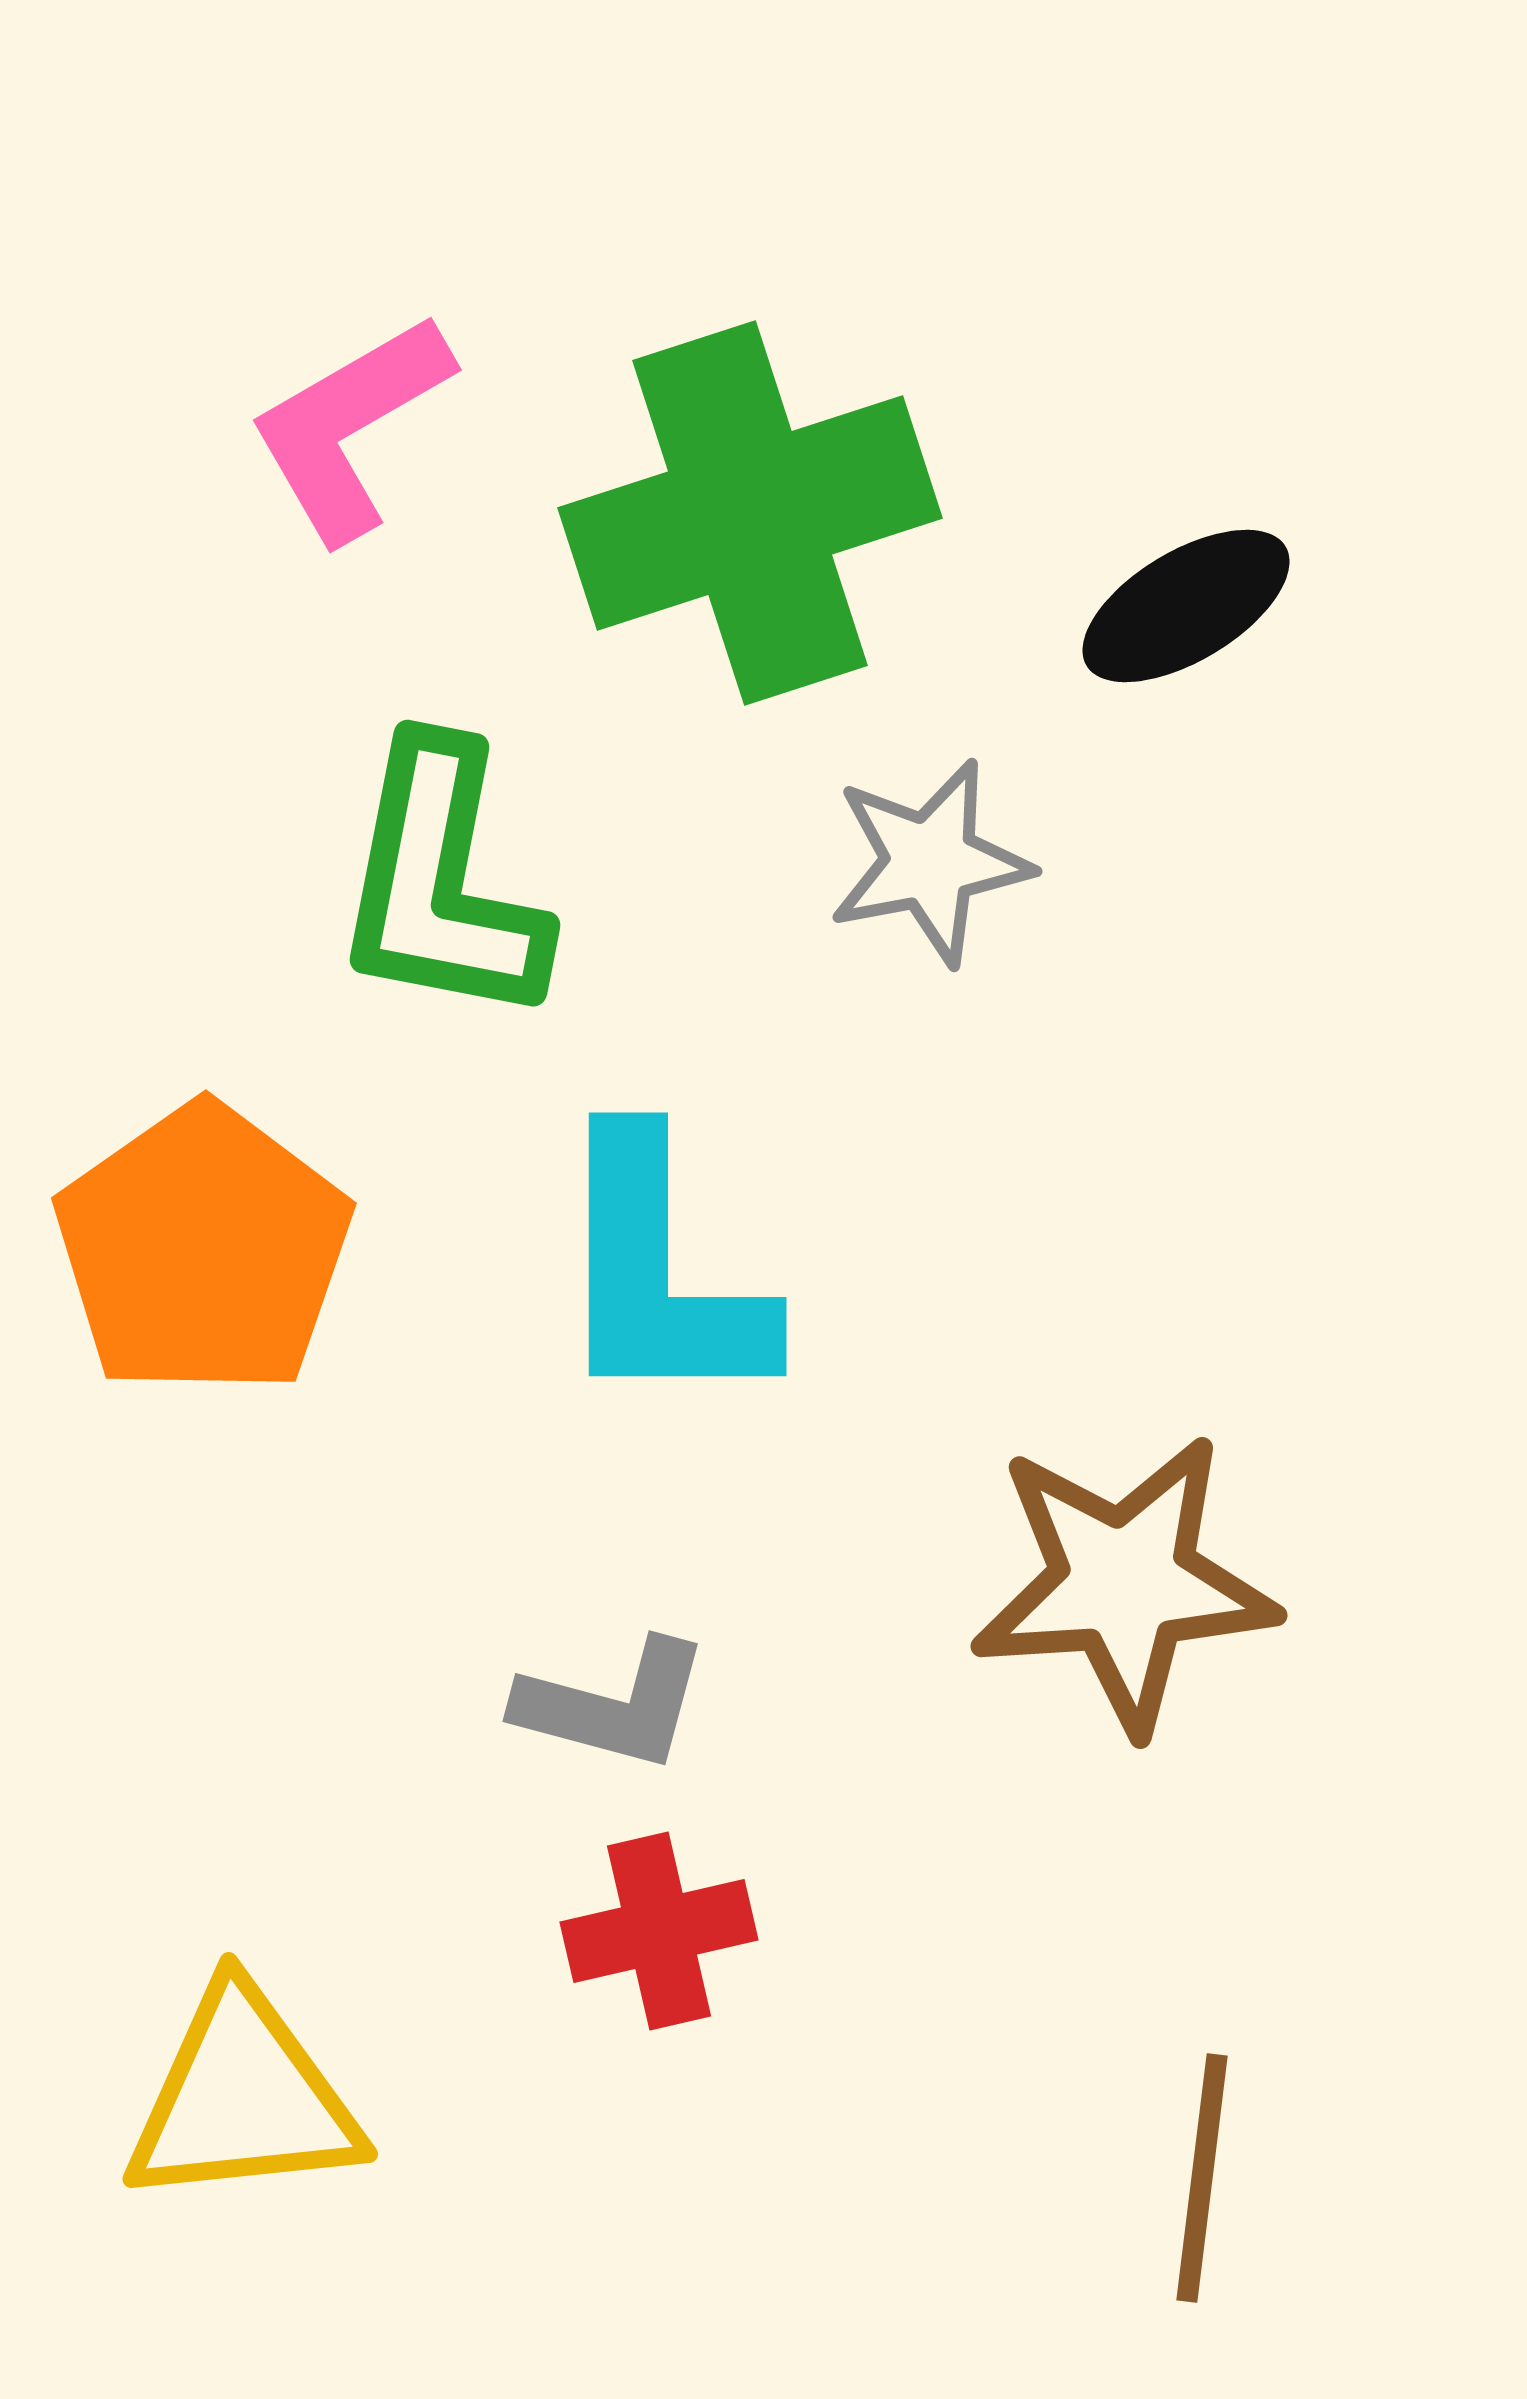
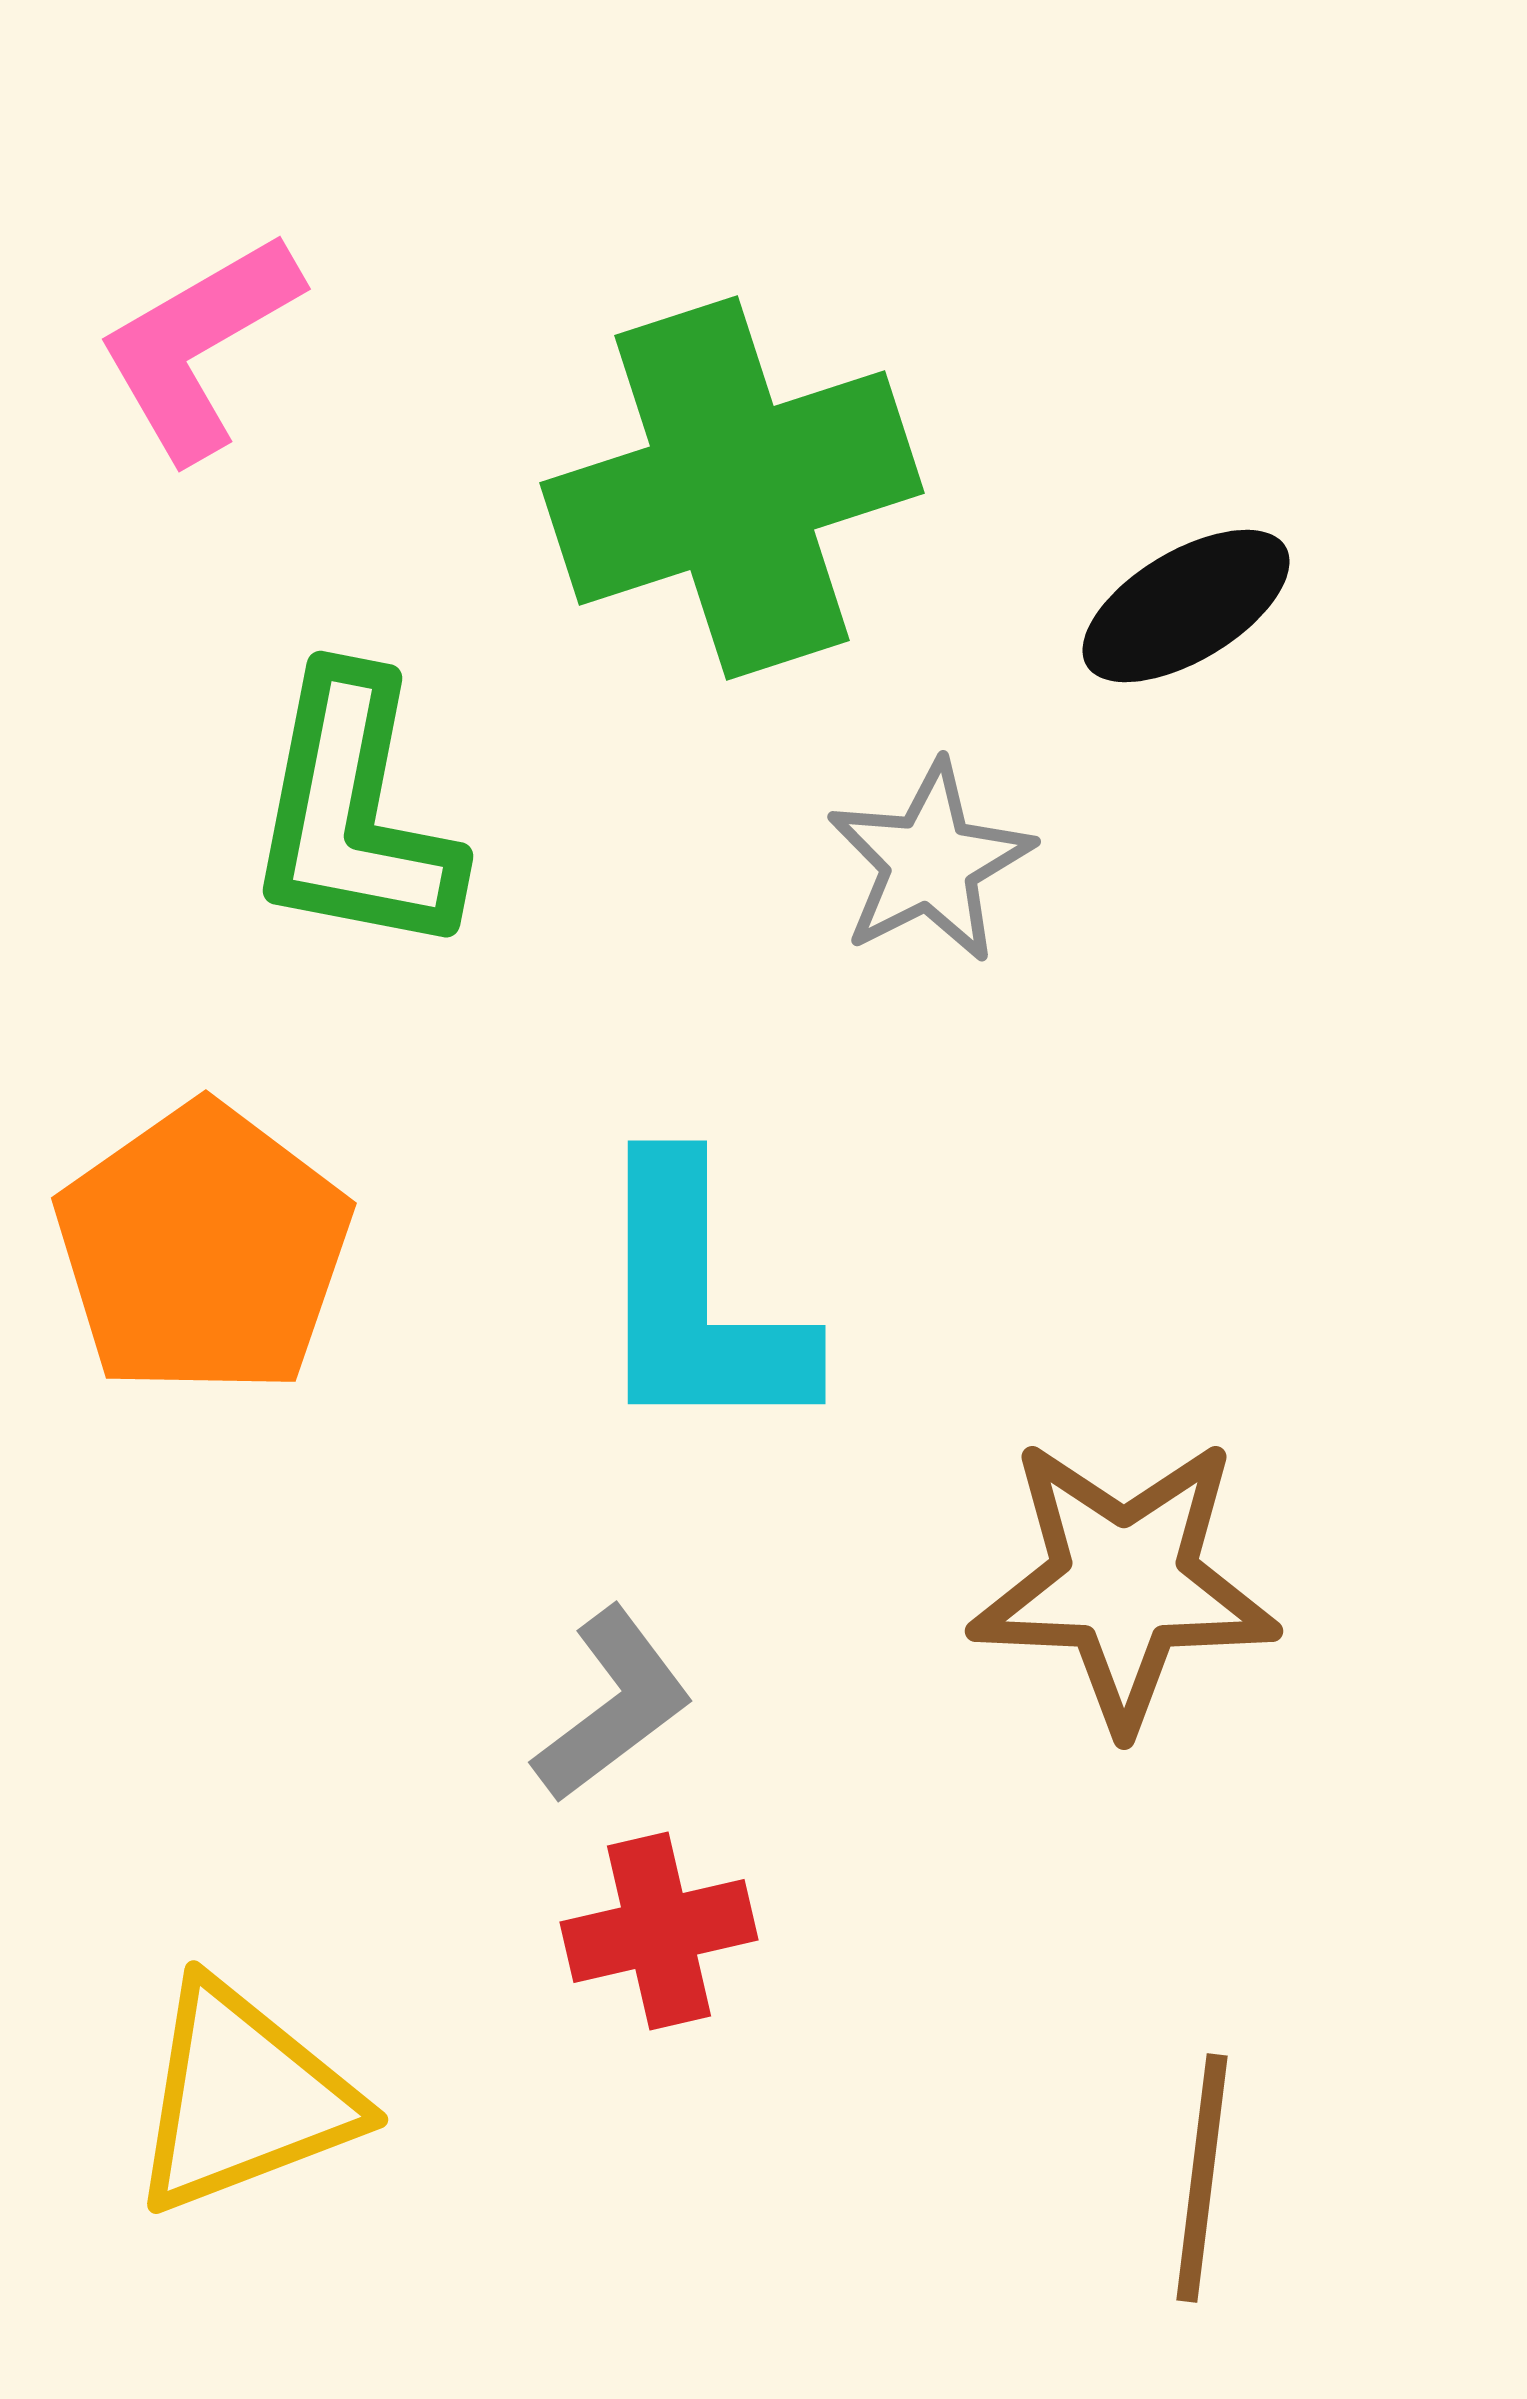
pink L-shape: moved 151 px left, 81 px up
green cross: moved 18 px left, 25 px up
gray star: rotated 16 degrees counterclockwise
green L-shape: moved 87 px left, 69 px up
cyan L-shape: moved 39 px right, 28 px down
brown star: rotated 6 degrees clockwise
gray L-shape: rotated 52 degrees counterclockwise
yellow triangle: rotated 15 degrees counterclockwise
